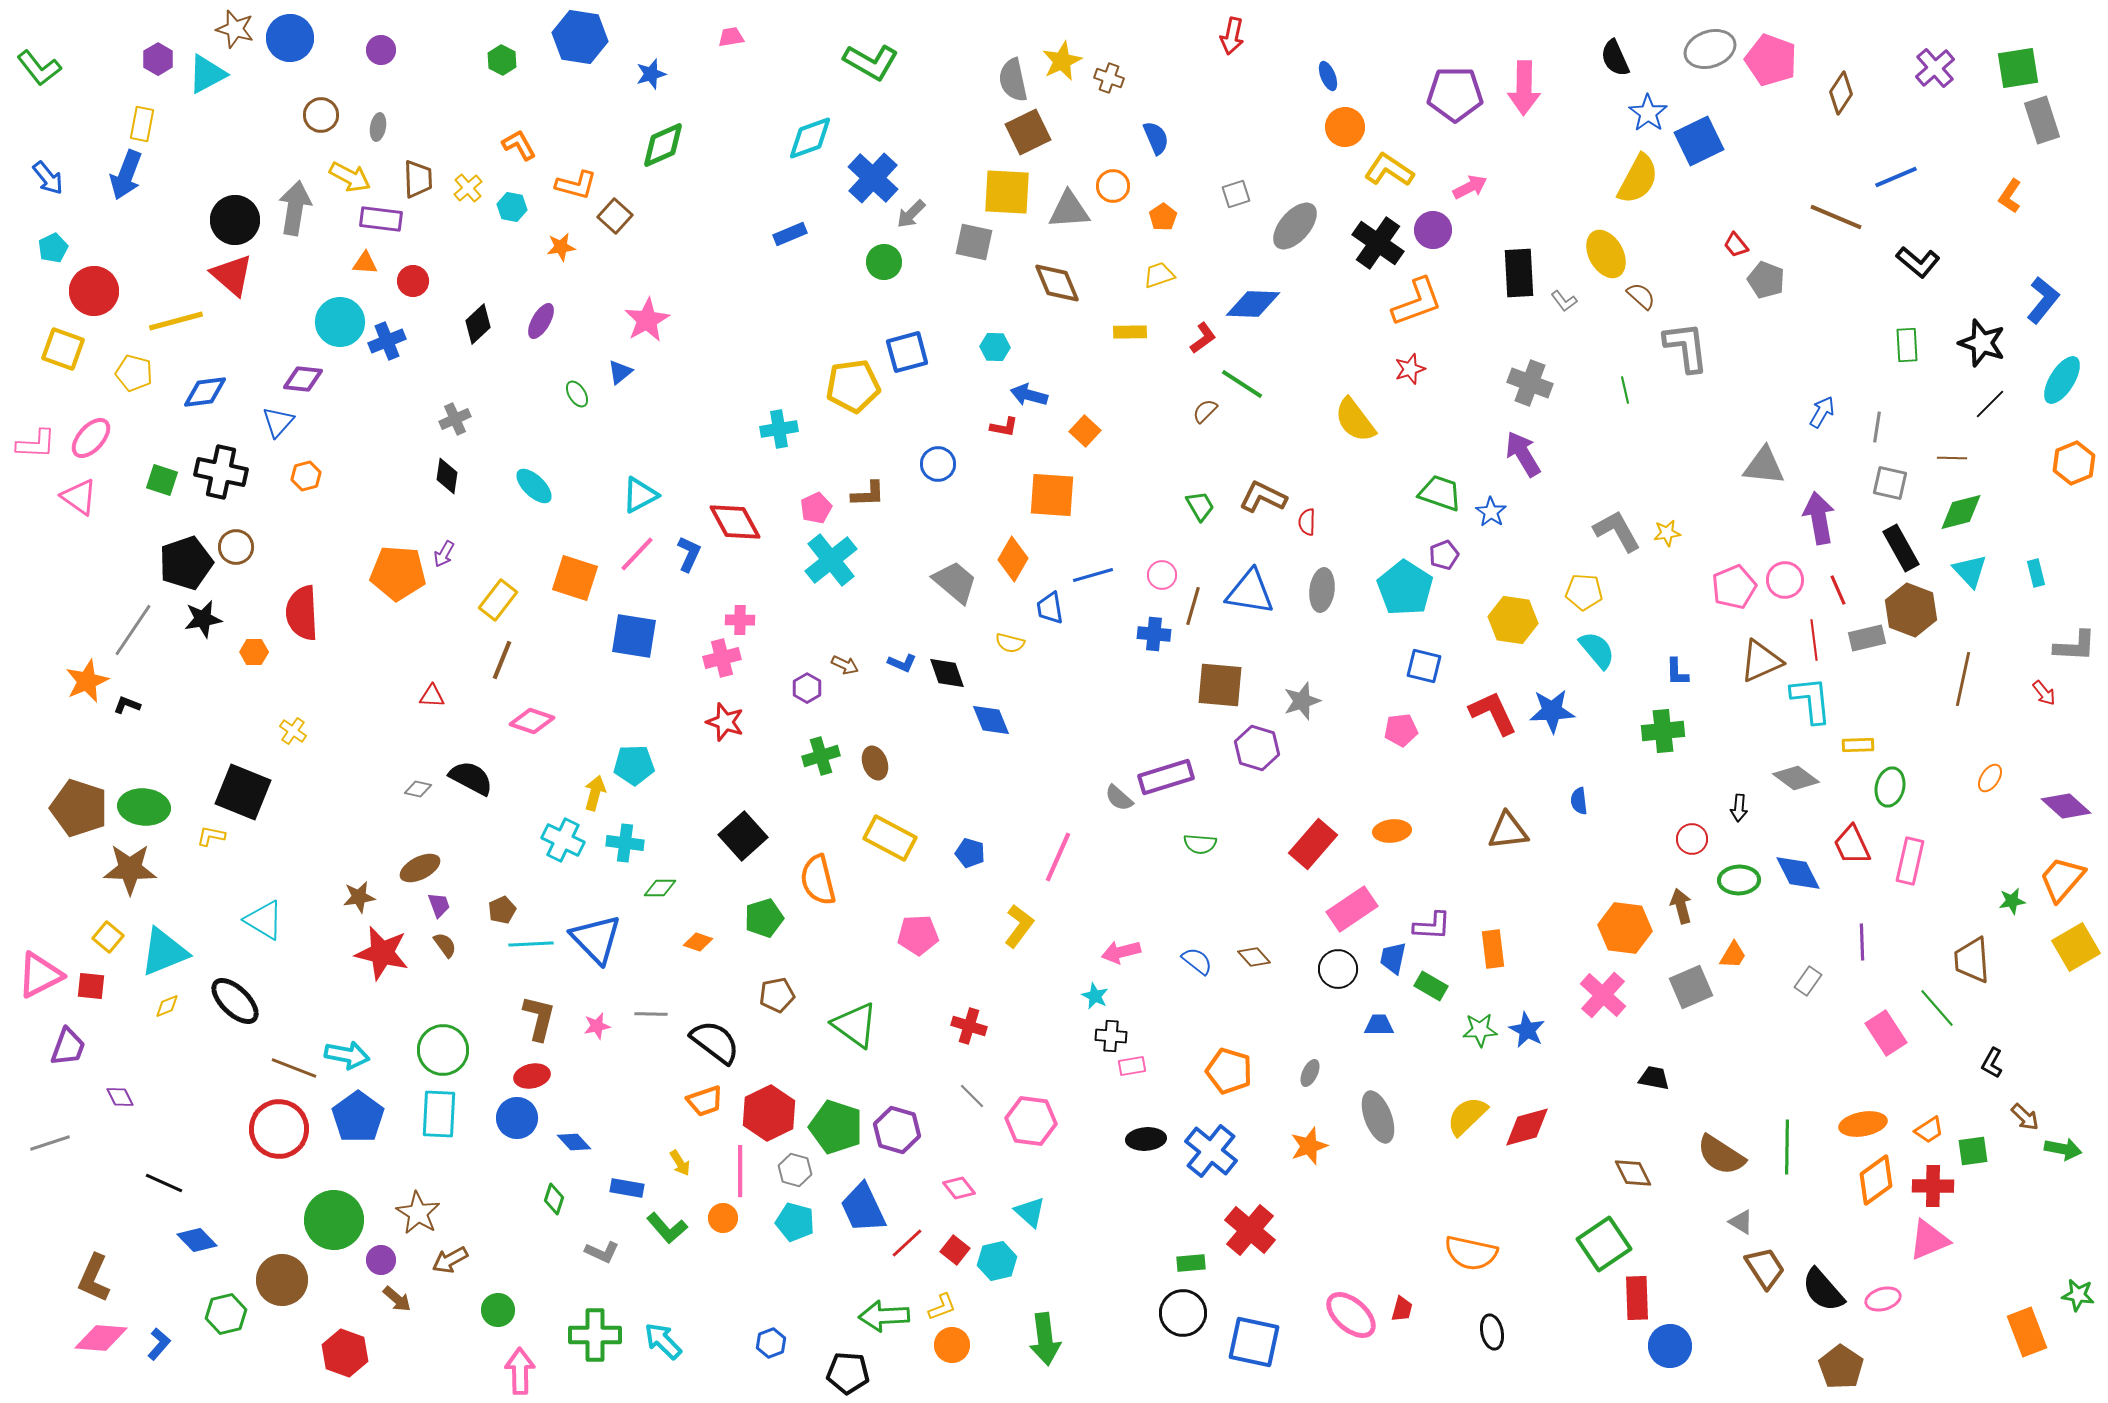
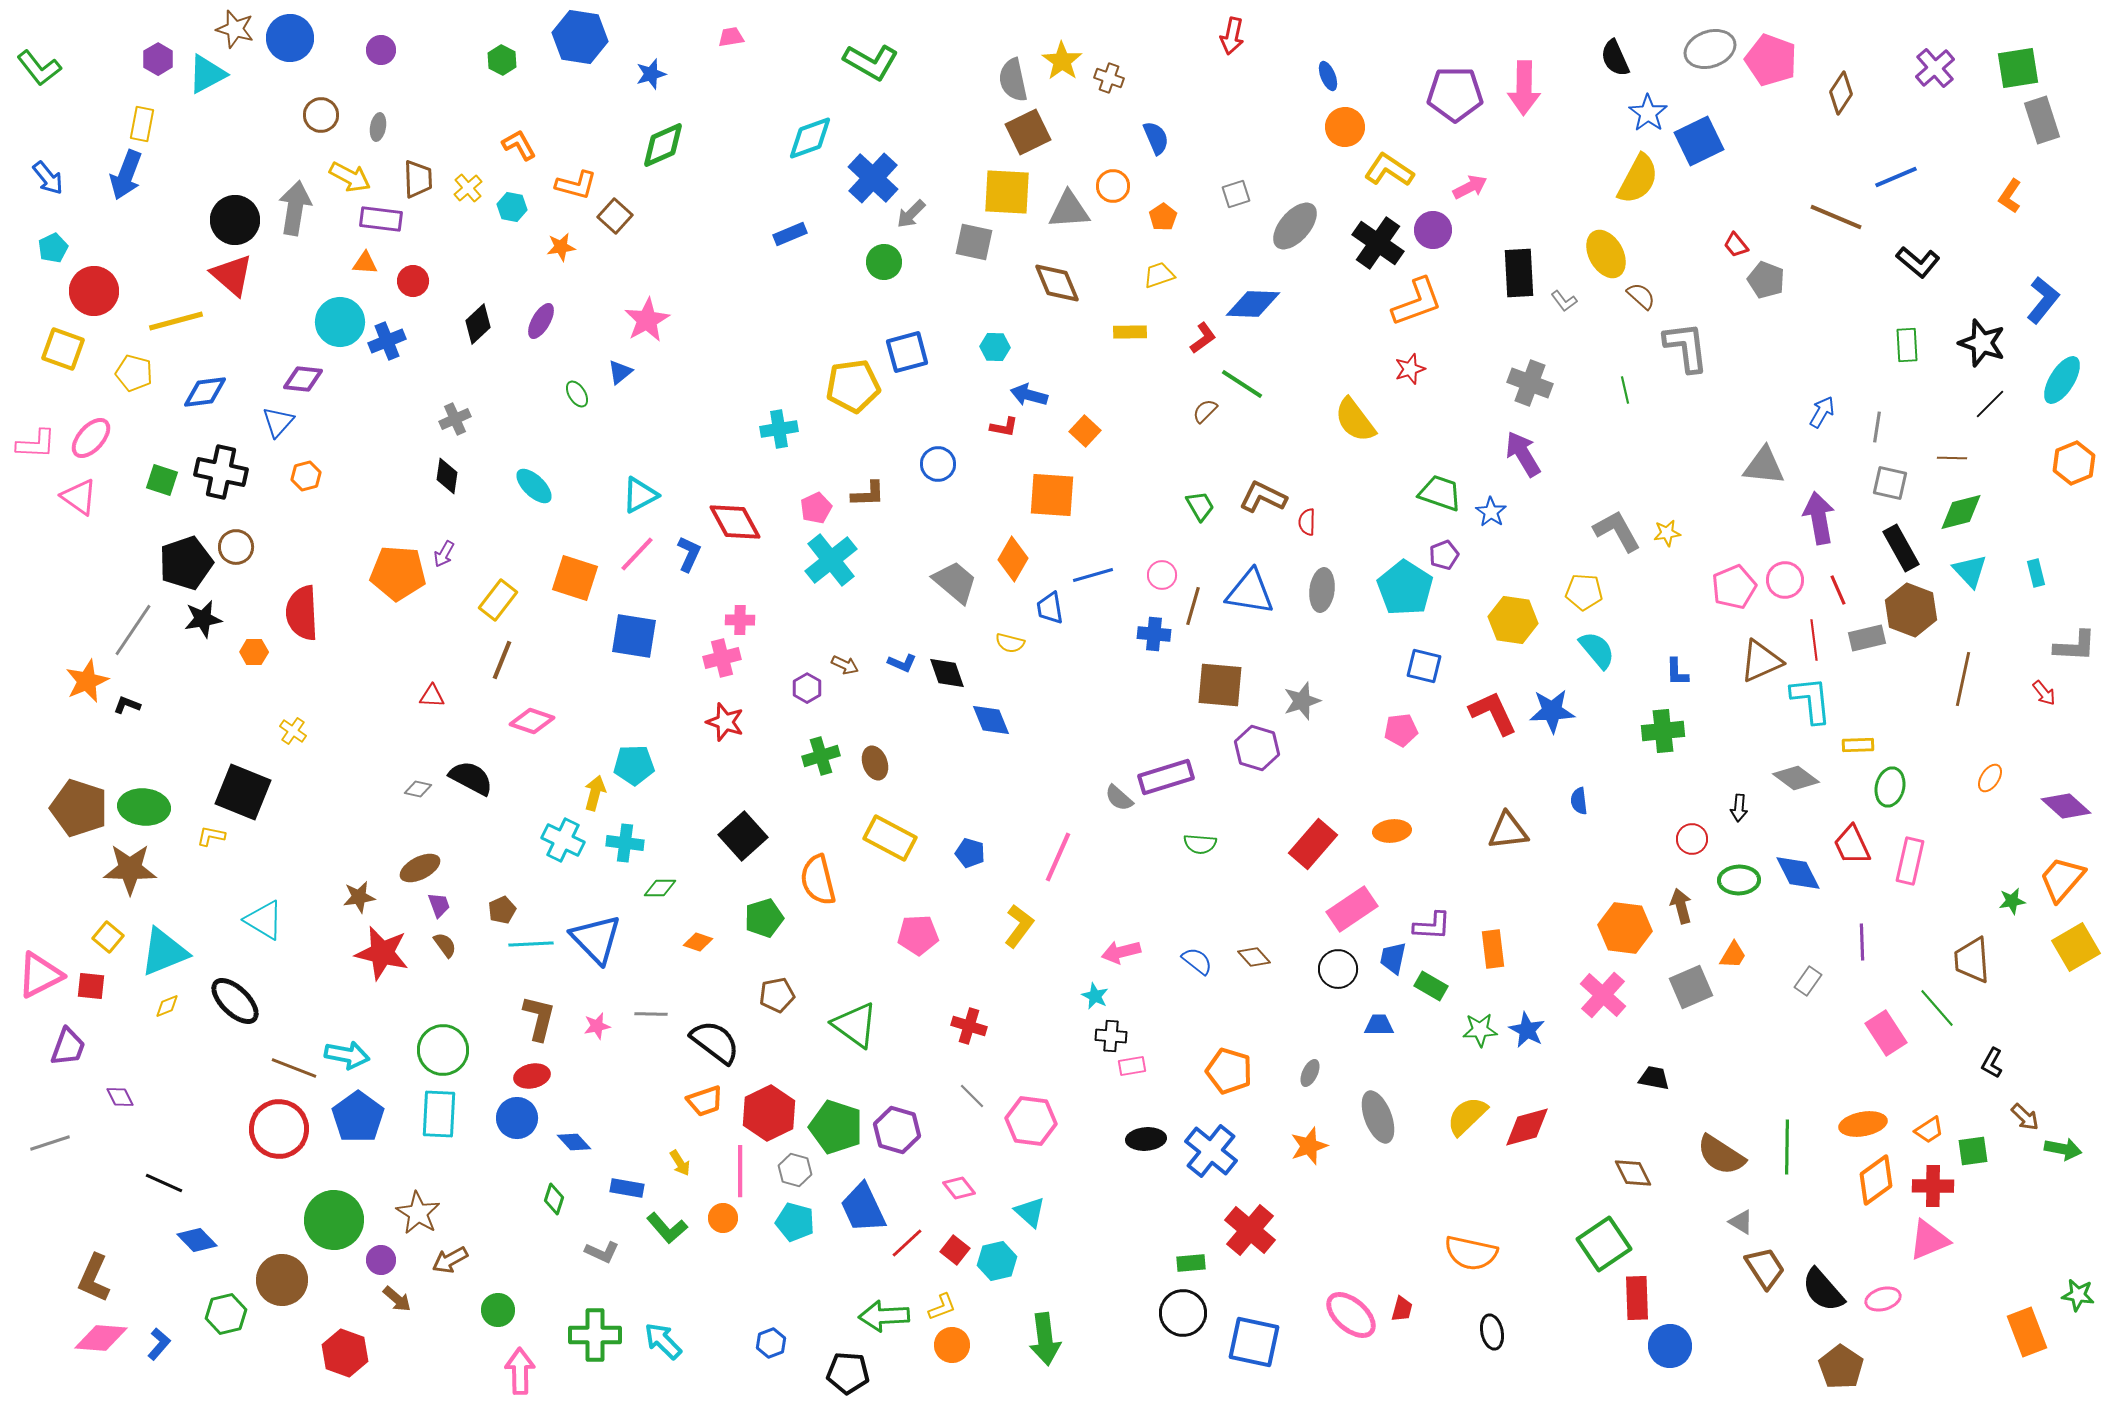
yellow star at (1062, 61): rotated 12 degrees counterclockwise
